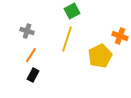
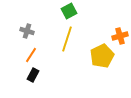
green square: moved 3 px left
orange cross: rotated 35 degrees counterclockwise
yellow pentagon: moved 2 px right
